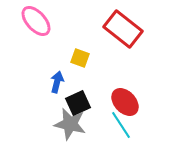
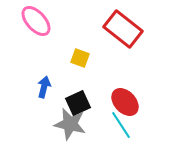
blue arrow: moved 13 px left, 5 px down
